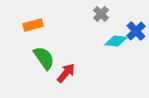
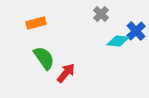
orange rectangle: moved 3 px right, 2 px up
cyan diamond: moved 2 px right
